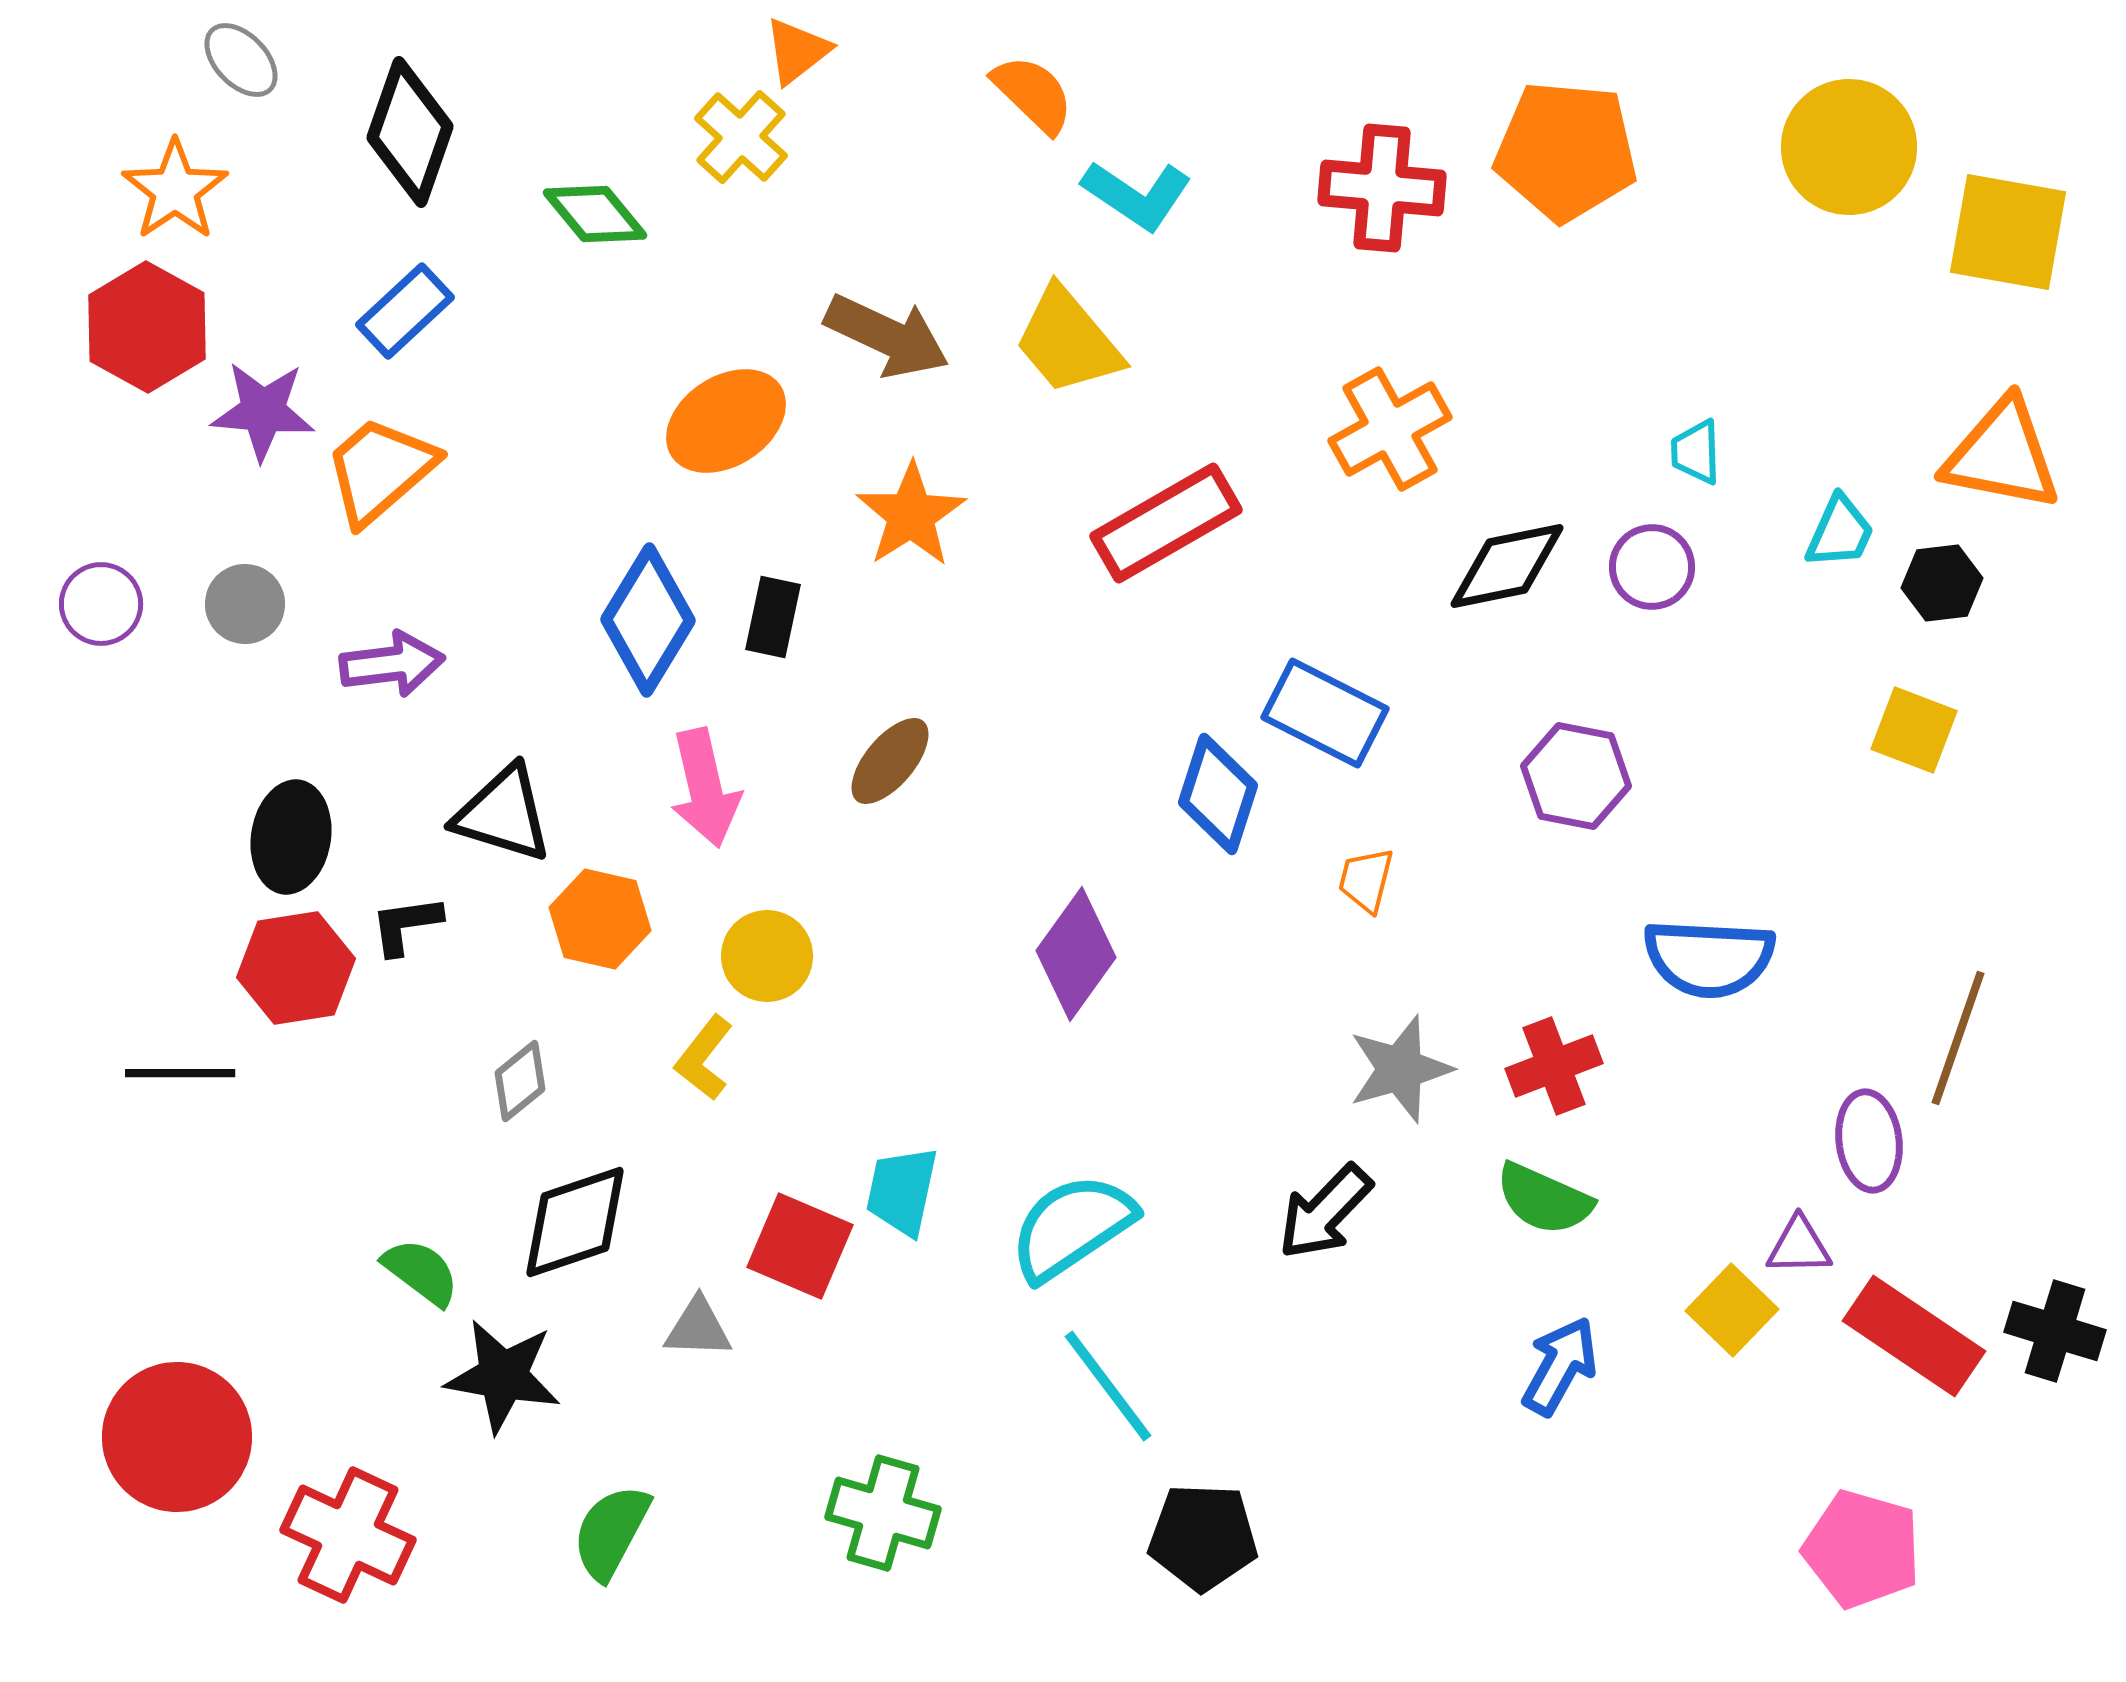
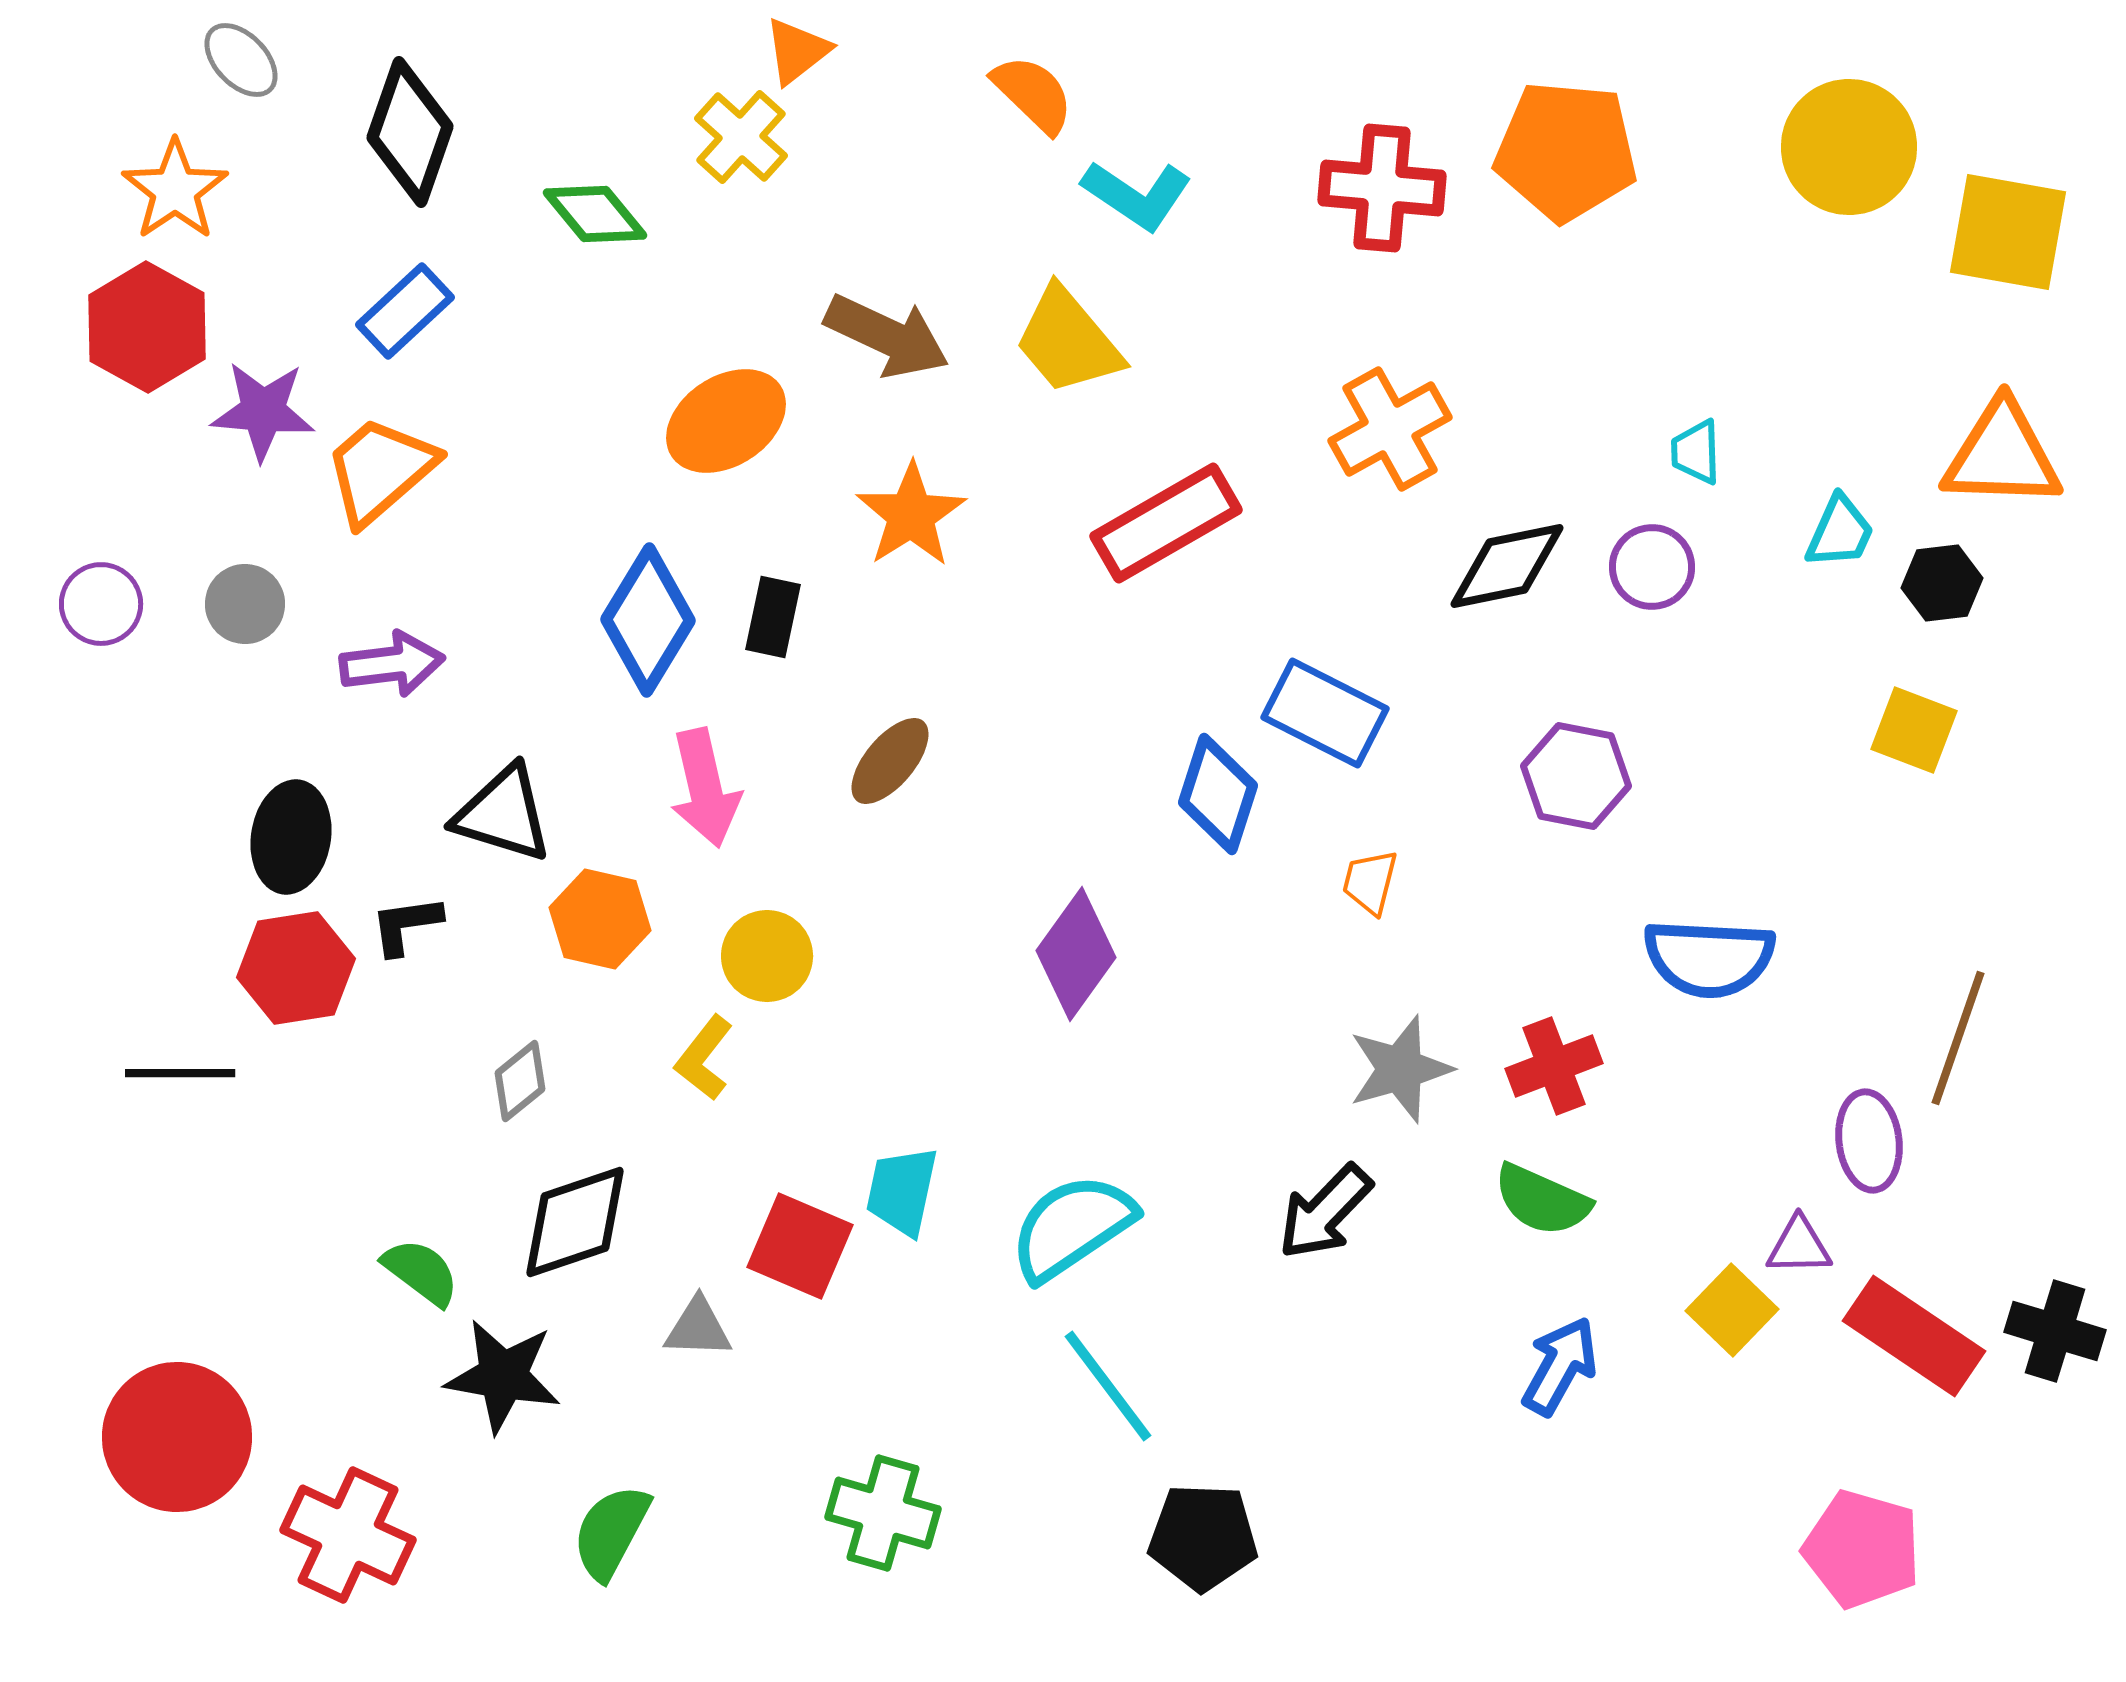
orange triangle at (2002, 455): rotated 9 degrees counterclockwise
orange trapezoid at (1366, 880): moved 4 px right, 2 px down
green semicircle at (1544, 1199): moved 2 px left, 1 px down
